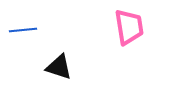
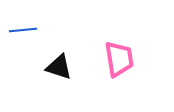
pink trapezoid: moved 10 px left, 32 px down
